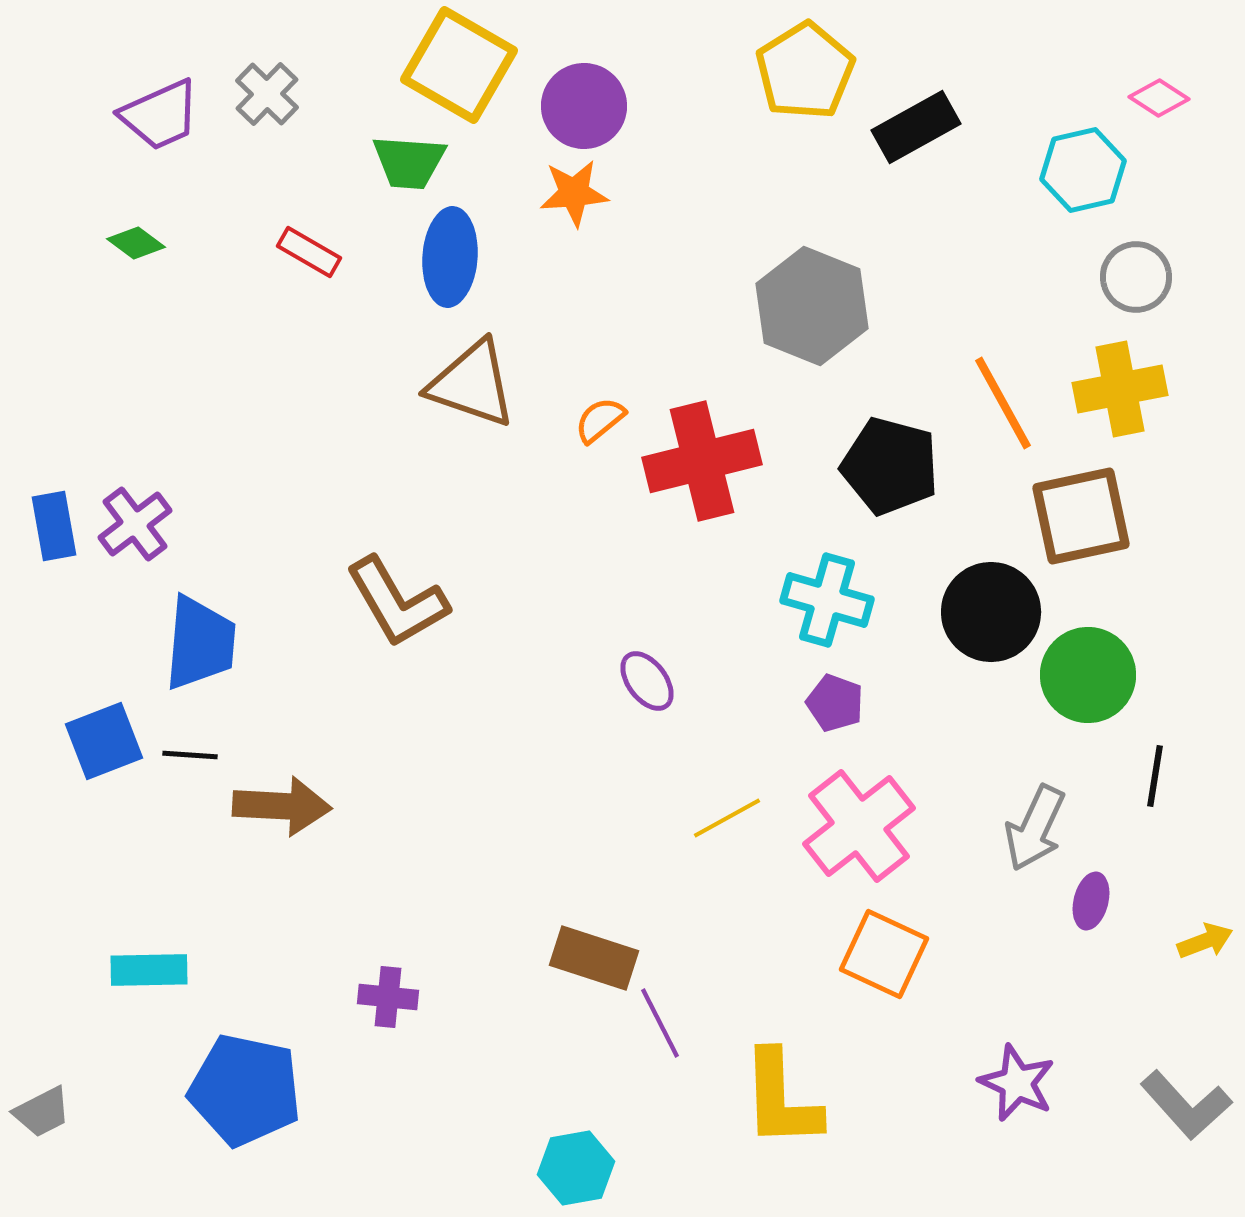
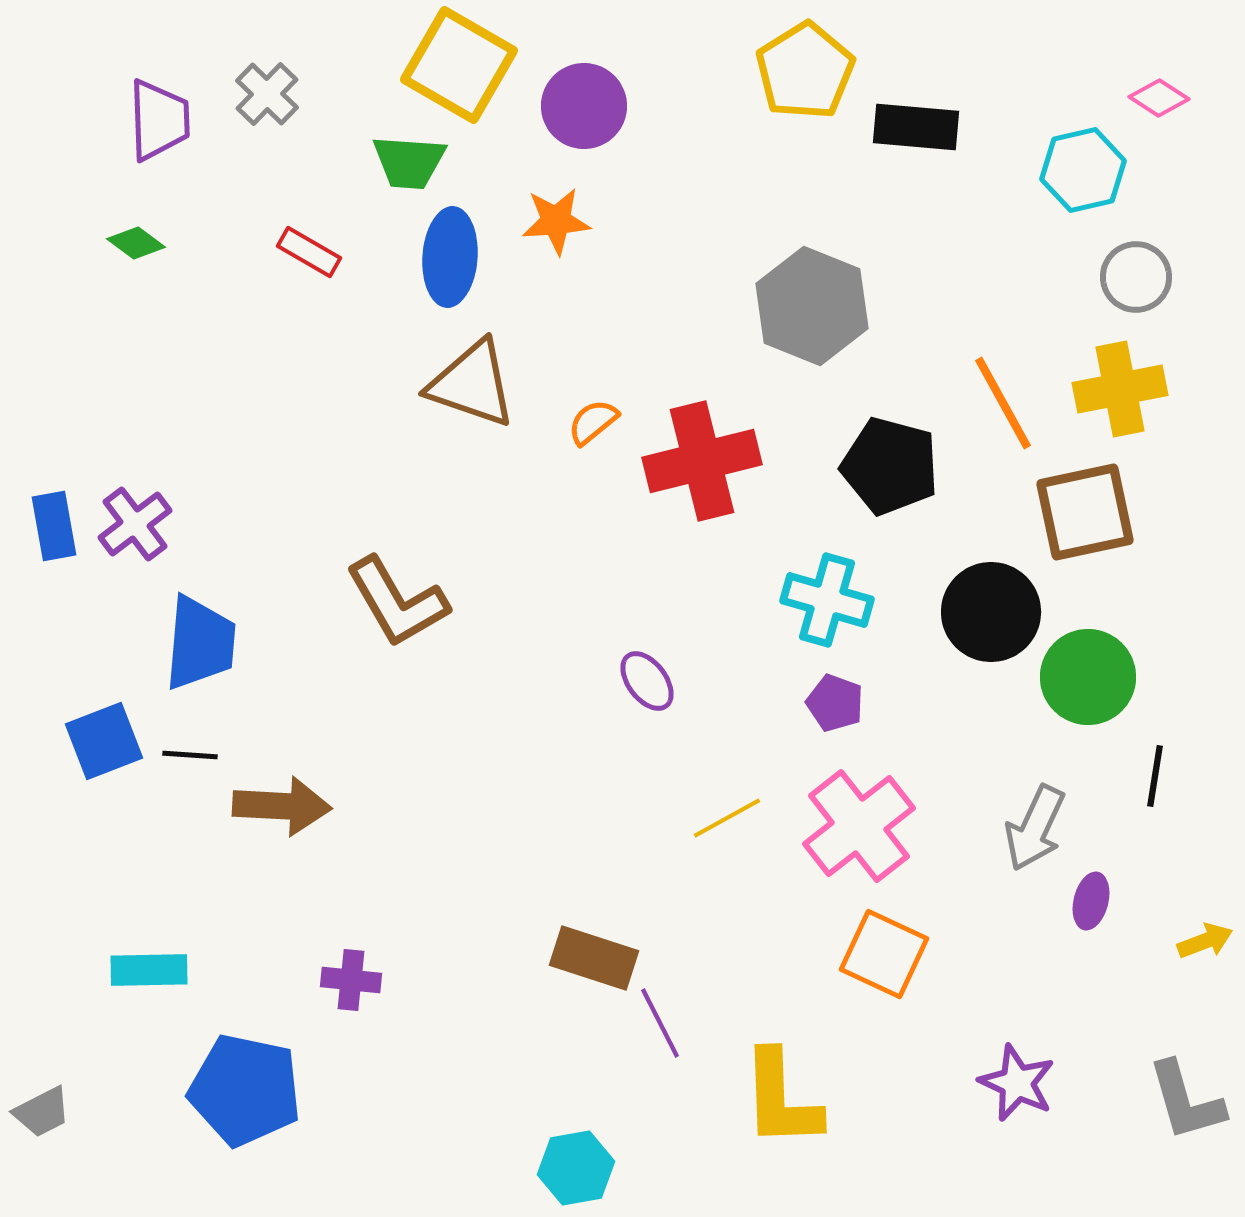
purple trapezoid at (160, 115): moved 1 px left, 5 px down; rotated 68 degrees counterclockwise
black rectangle at (916, 127): rotated 34 degrees clockwise
orange star at (574, 193): moved 18 px left, 28 px down
orange semicircle at (600, 420): moved 7 px left, 2 px down
brown square at (1081, 516): moved 4 px right, 4 px up
green circle at (1088, 675): moved 2 px down
purple cross at (388, 997): moved 37 px left, 17 px up
gray L-shape at (1186, 1105): moved 4 px up; rotated 26 degrees clockwise
